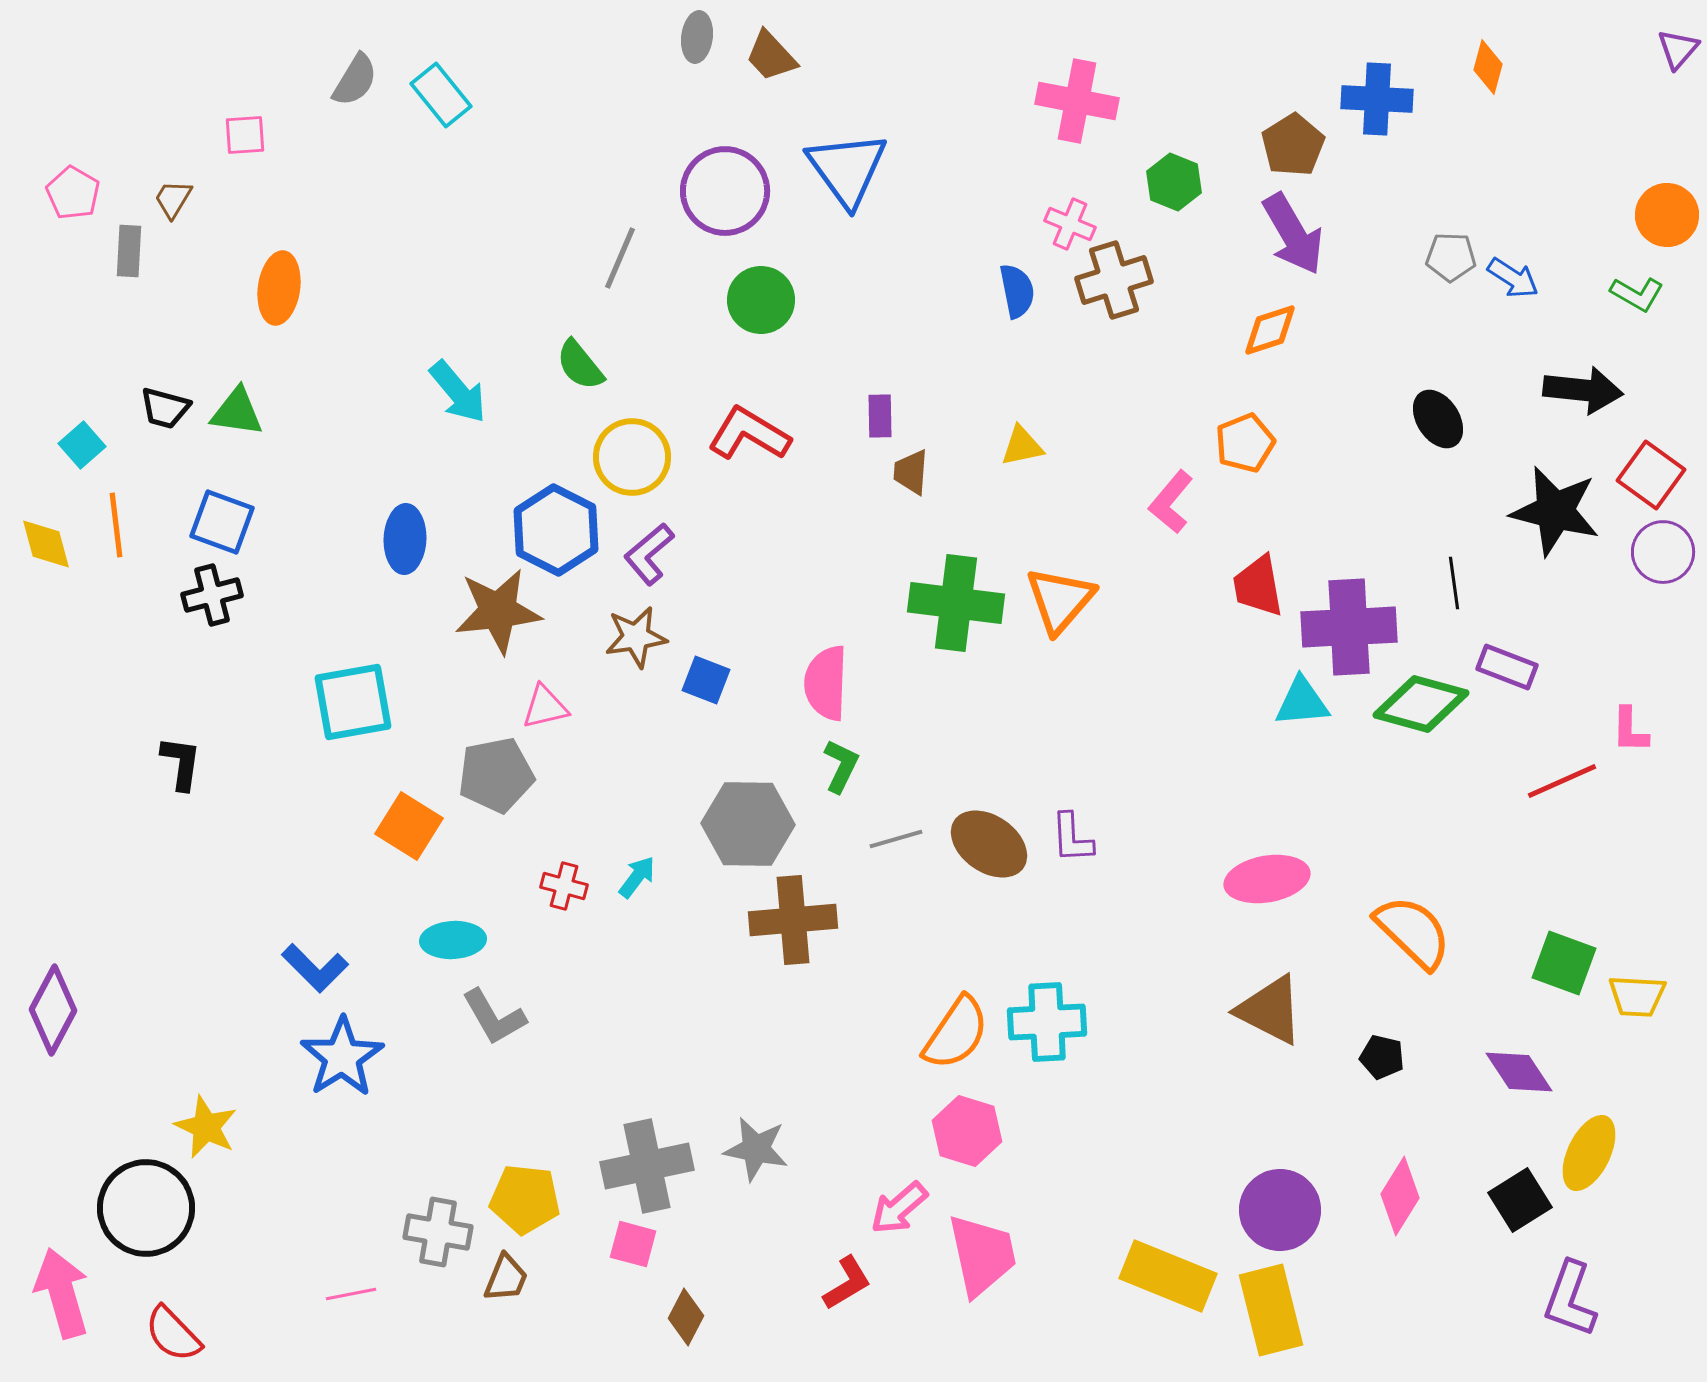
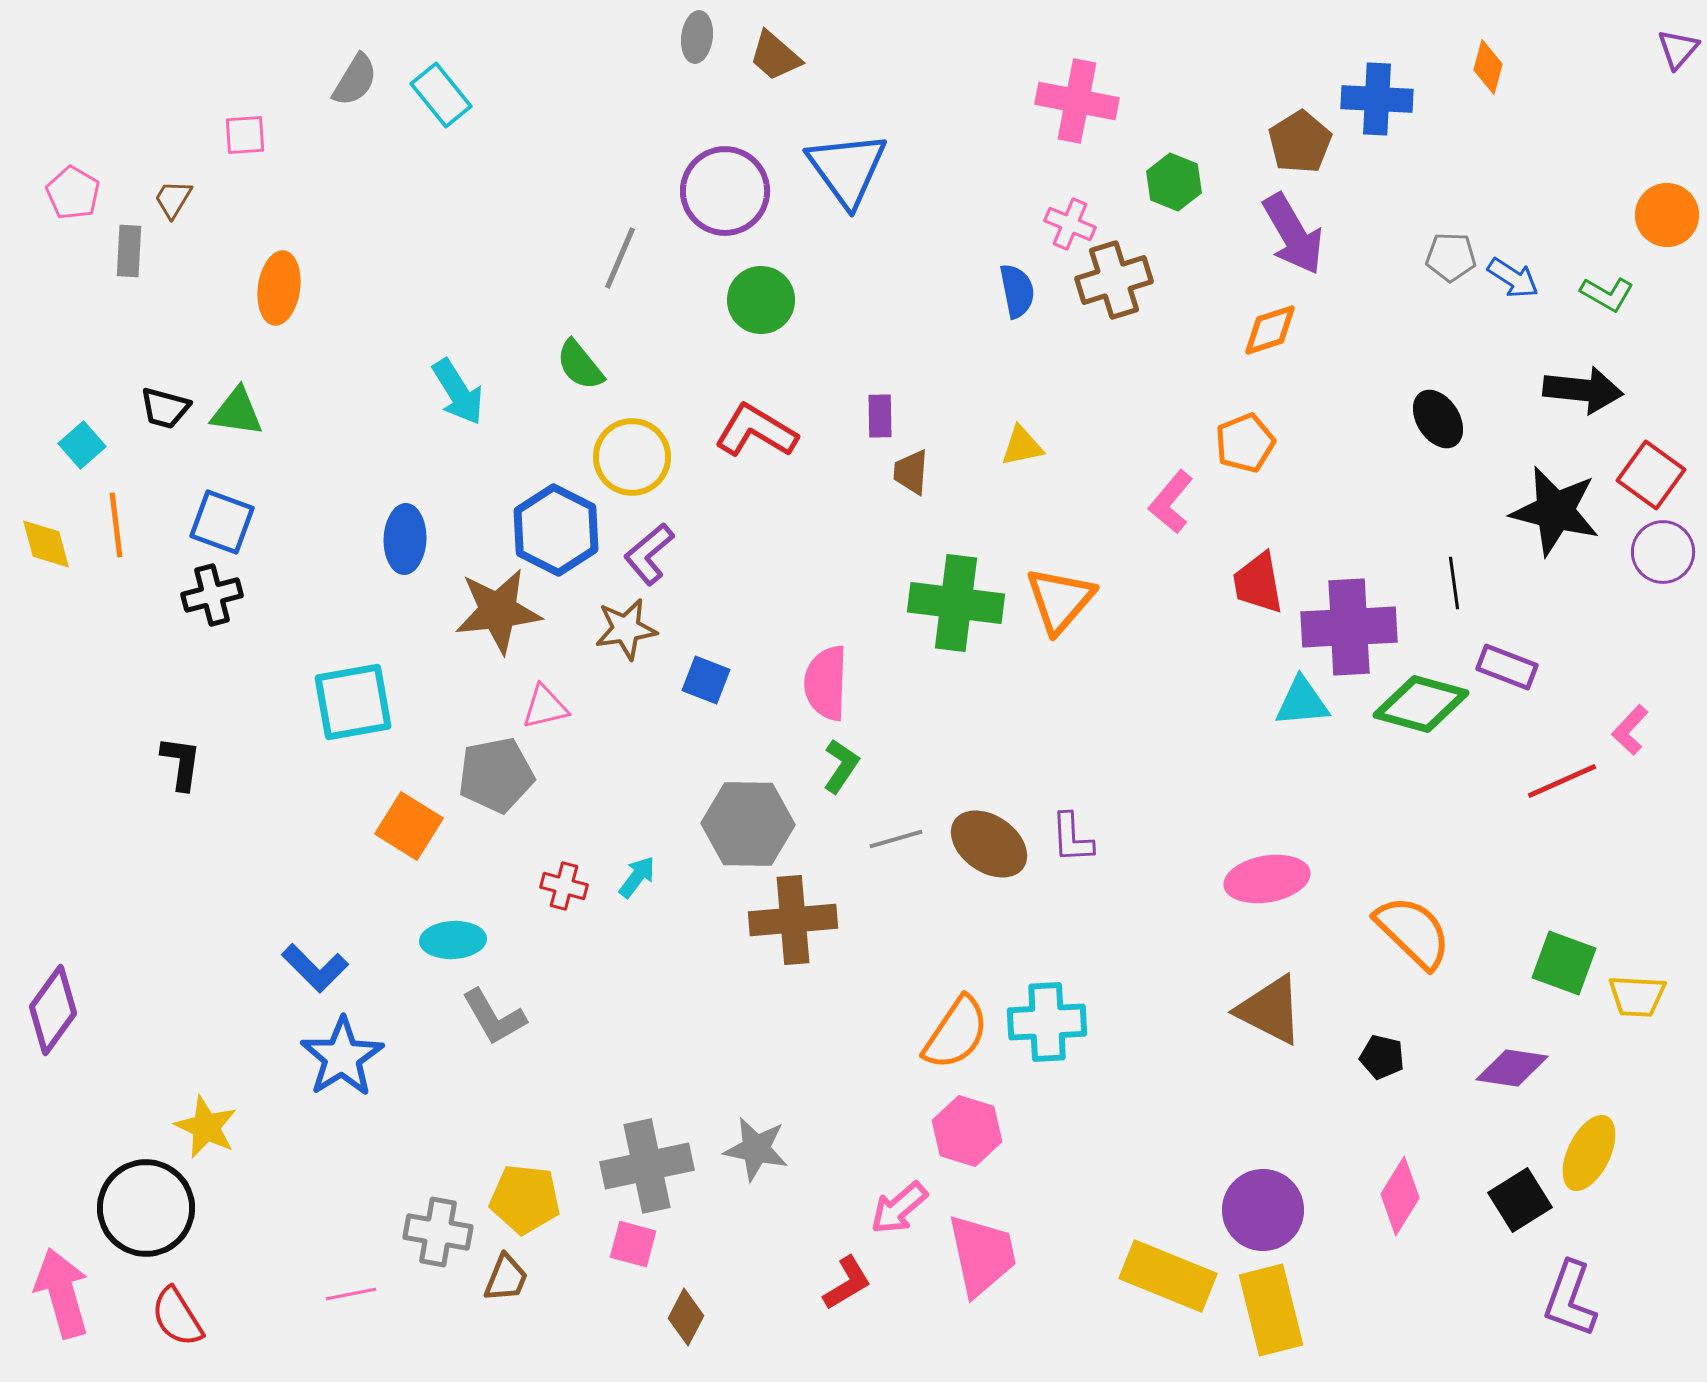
brown trapezoid at (771, 56): moved 4 px right; rotated 6 degrees counterclockwise
brown pentagon at (1293, 145): moved 7 px right, 3 px up
green L-shape at (1637, 294): moved 30 px left
cyan arrow at (458, 392): rotated 8 degrees clockwise
red L-shape at (749, 434): moved 7 px right, 3 px up
red trapezoid at (1258, 586): moved 3 px up
brown star at (636, 637): moved 10 px left, 8 px up
pink L-shape at (1630, 730): rotated 42 degrees clockwise
green L-shape at (841, 766): rotated 8 degrees clockwise
purple diamond at (53, 1010): rotated 8 degrees clockwise
purple diamond at (1519, 1072): moved 7 px left, 4 px up; rotated 48 degrees counterclockwise
purple circle at (1280, 1210): moved 17 px left
red semicircle at (173, 1334): moved 4 px right, 17 px up; rotated 12 degrees clockwise
